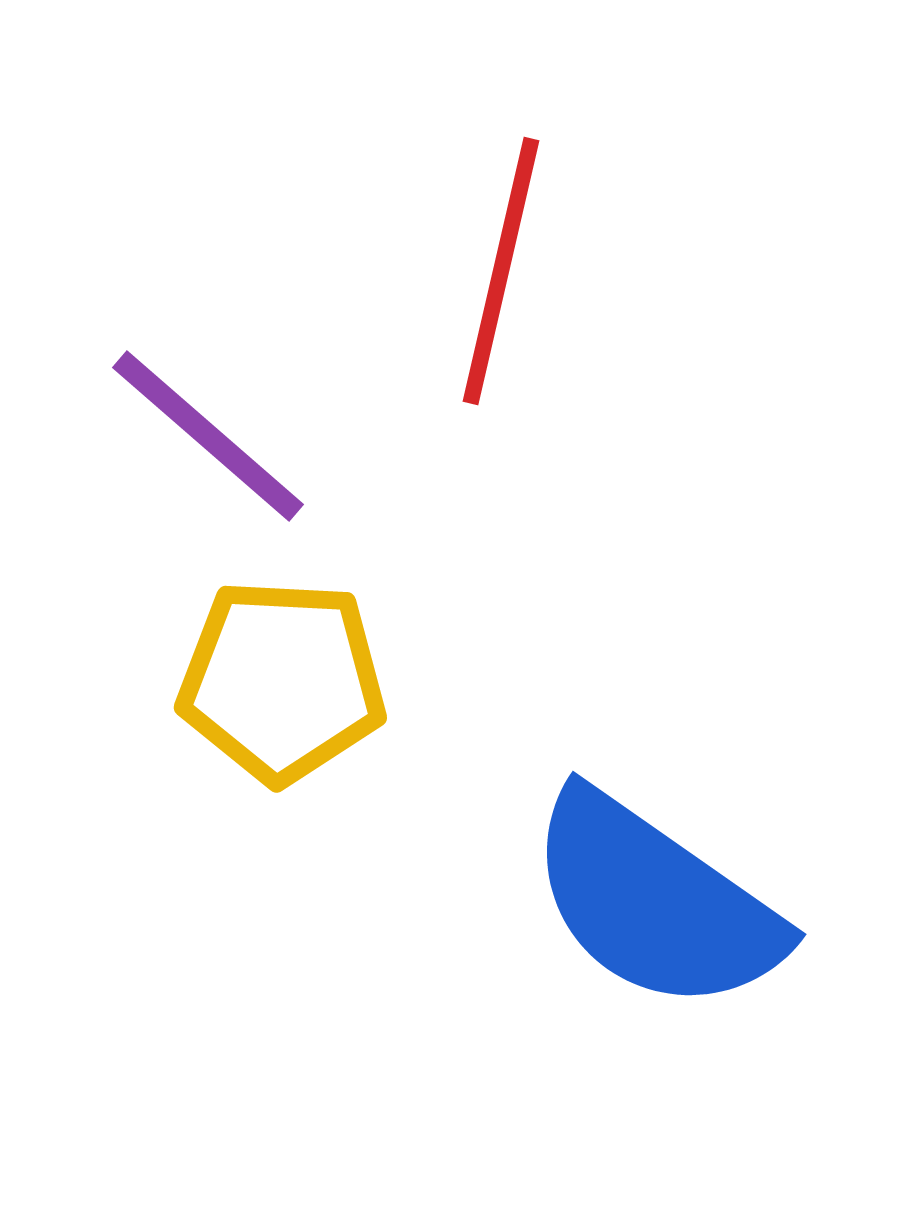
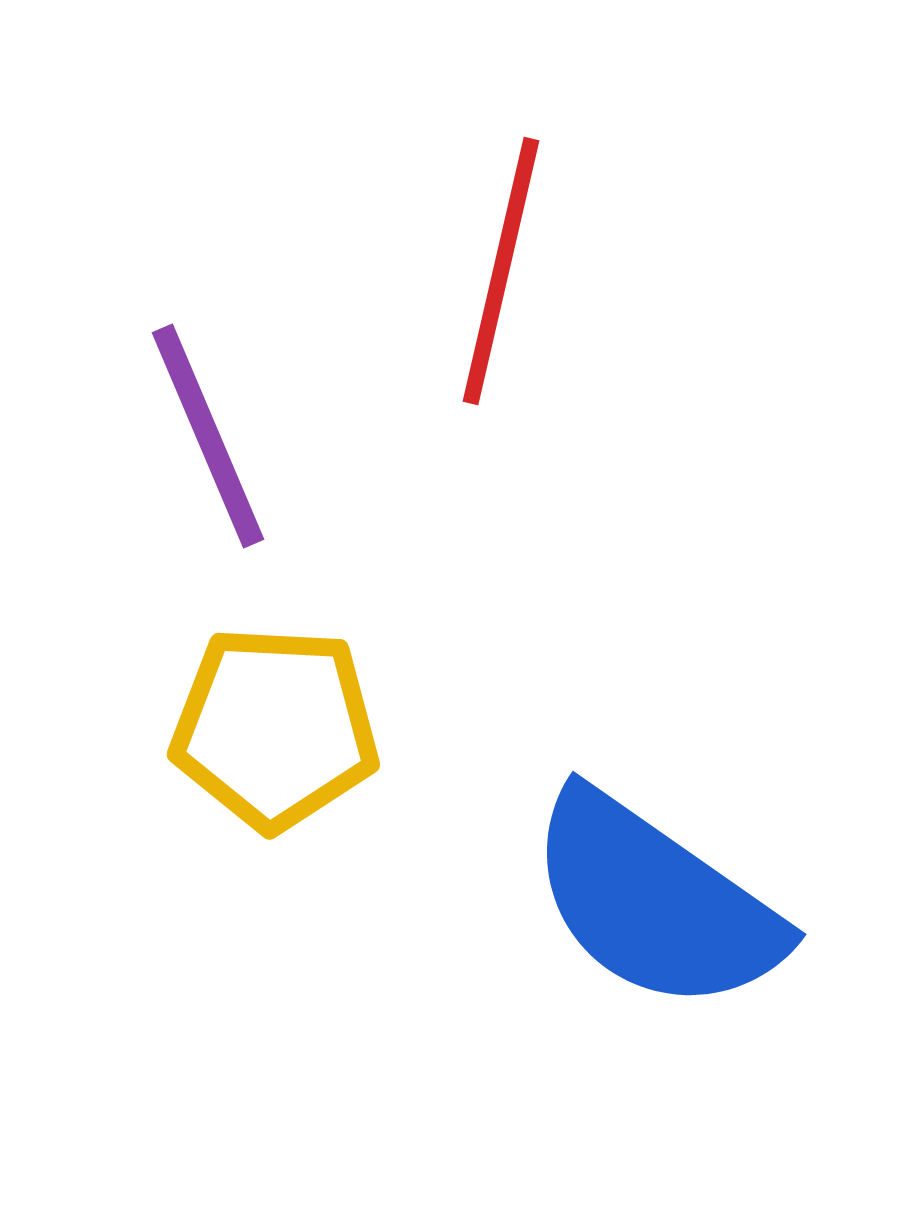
purple line: rotated 26 degrees clockwise
yellow pentagon: moved 7 px left, 47 px down
